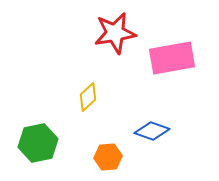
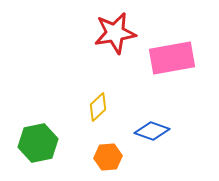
yellow diamond: moved 10 px right, 10 px down
